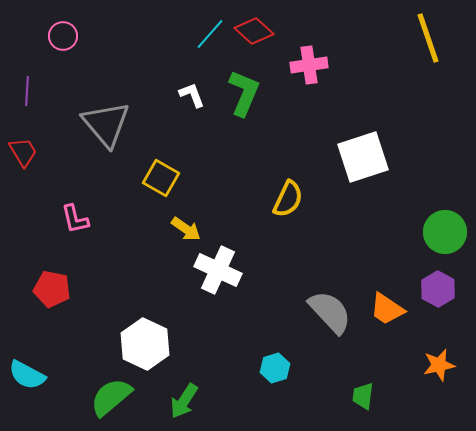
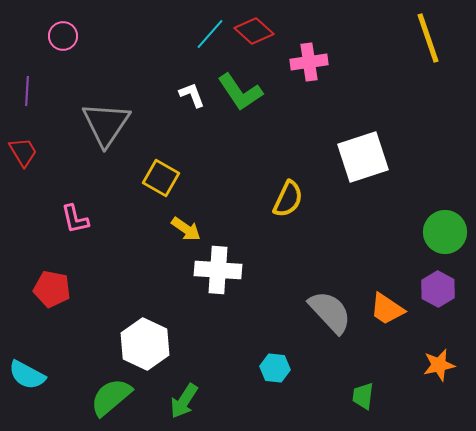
pink cross: moved 3 px up
green L-shape: moved 4 px left, 1 px up; rotated 123 degrees clockwise
gray triangle: rotated 14 degrees clockwise
white cross: rotated 21 degrees counterclockwise
cyan hexagon: rotated 24 degrees clockwise
